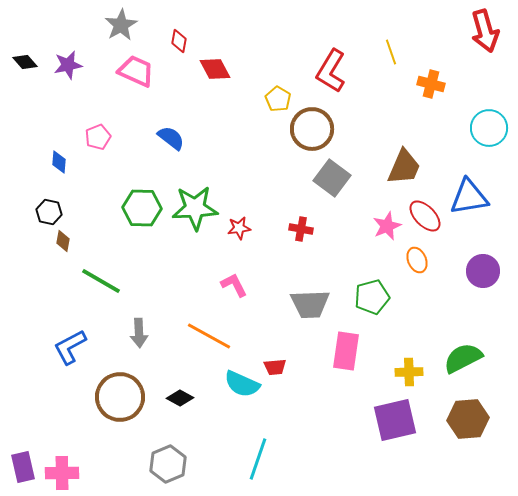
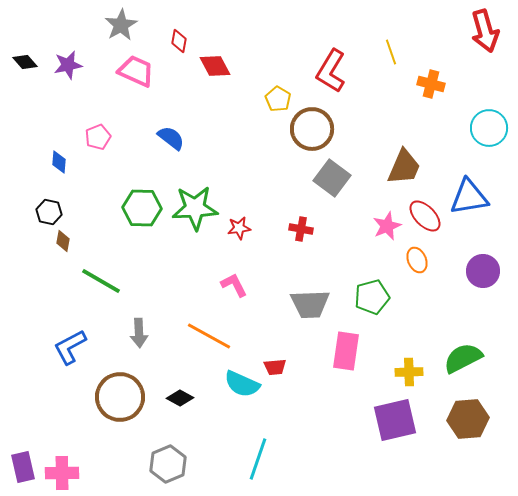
red diamond at (215, 69): moved 3 px up
